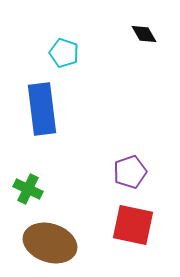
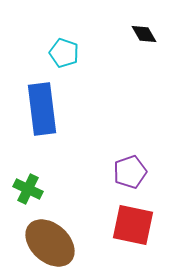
brown ellipse: rotated 24 degrees clockwise
